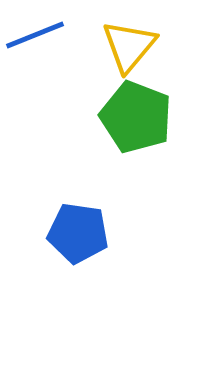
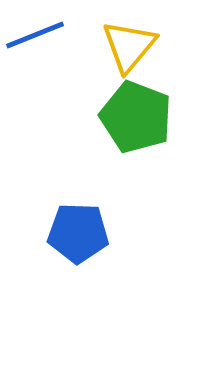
blue pentagon: rotated 6 degrees counterclockwise
